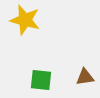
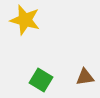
green square: rotated 25 degrees clockwise
